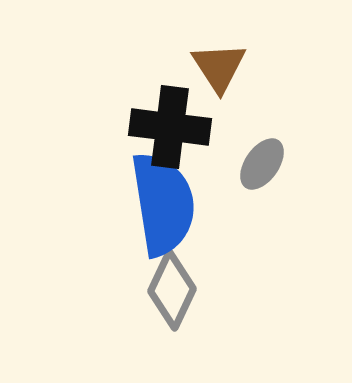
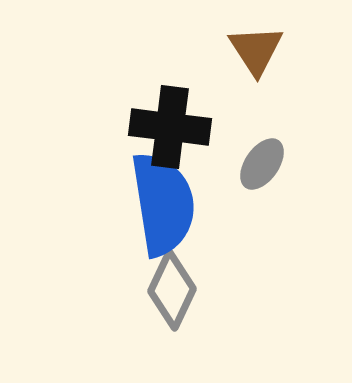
brown triangle: moved 37 px right, 17 px up
